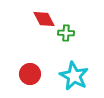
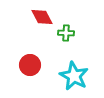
red diamond: moved 2 px left, 2 px up
red circle: moved 9 px up
